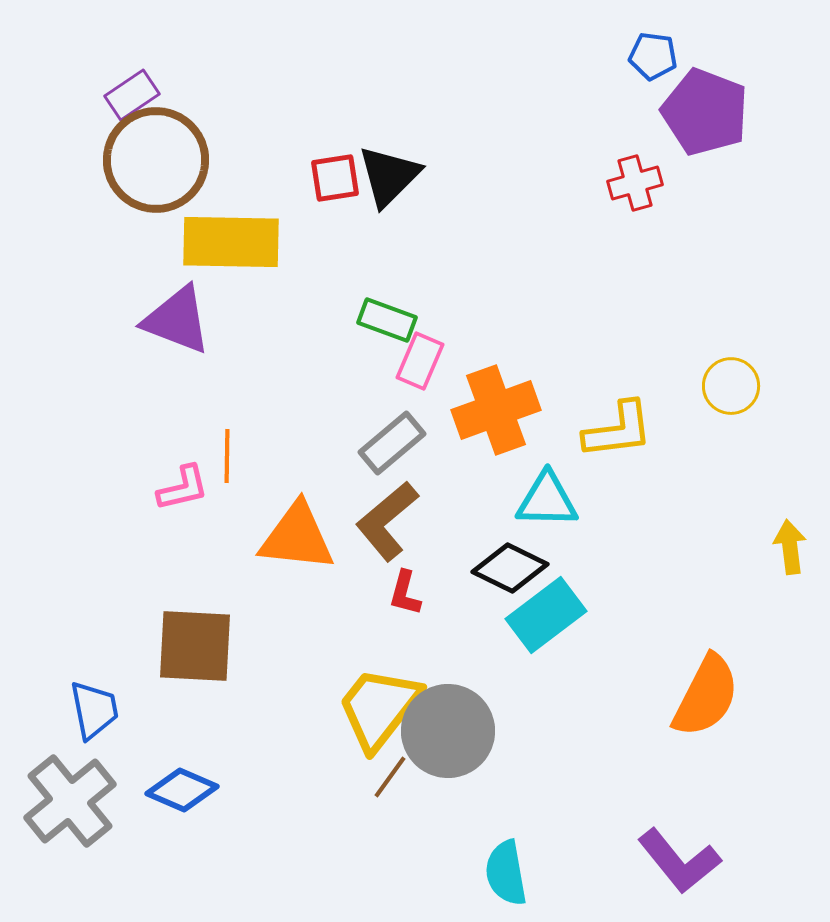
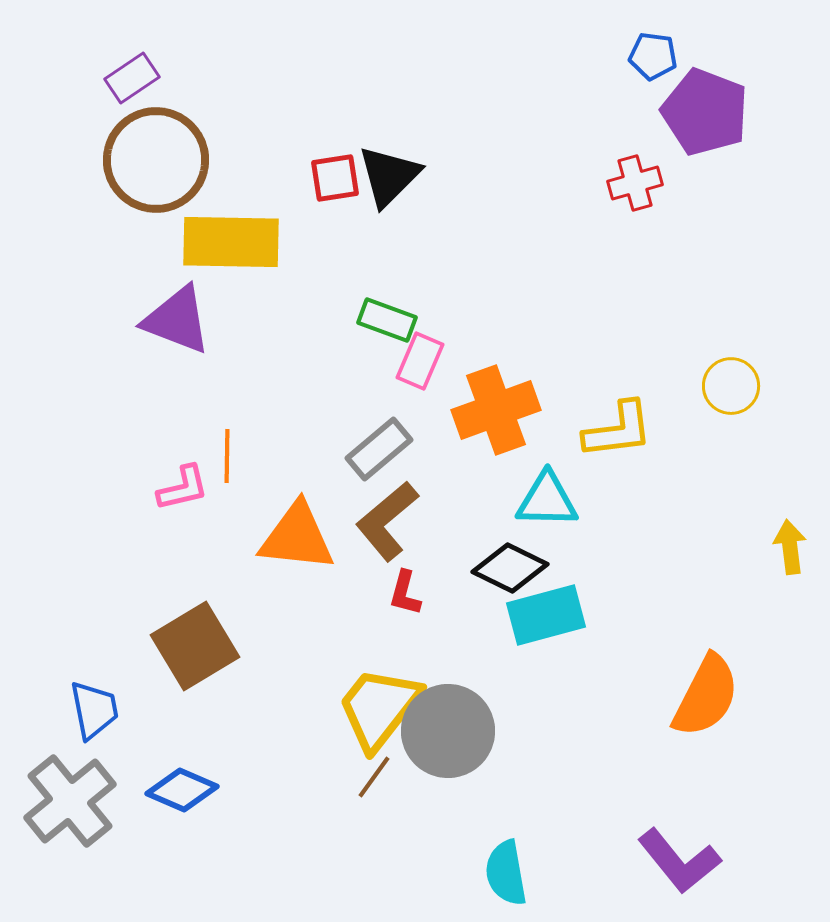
purple rectangle: moved 17 px up
gray rectangle: moved 13 px left, 6 px down
cyan rectangle: rotated 22 degrees clockwise
brown square: rotated 34 degrees counterclockwise
brown line: moved 16 px left
